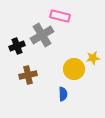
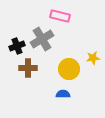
gray cross: moved 4 px down
yellow circle: moved 5 px left
brown cross: moved 7 px up; rotated 12 degrees clockwise
blue semicircle: rotated 88 degrees counterclockwise
